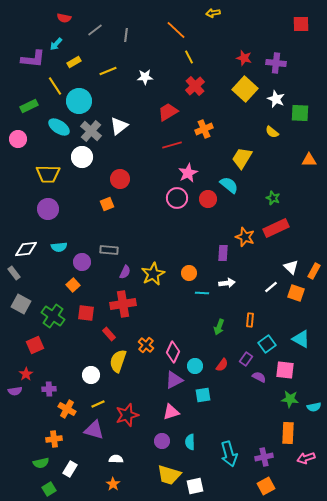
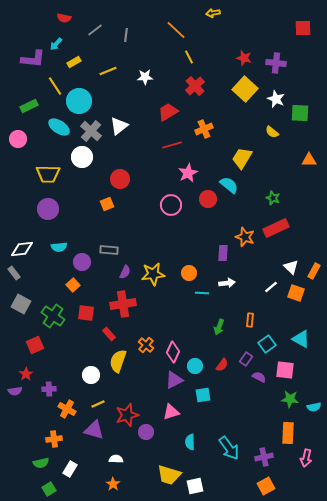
red square at (301, 24): moved 2 px right, 4 px down
pink circle at (177, 198): moved 6 px left, 7 px down
white diamond at (26, 249): moved 4 px left
yellow star at (153, 274): rotated 20 degrees clockwise
purple circle at (162, 441): moved 16 px left, 9 px up
cyan arrow at (229, 454): moved 6 px up; rotated 20 degrees counterclockwise
pink arrow at (306, 458): rotated 60 degrees counterclockwise
